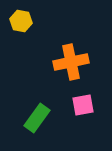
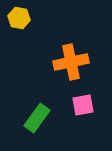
yellow hexagon: moved 2 px left, 3 px up
